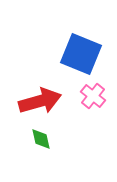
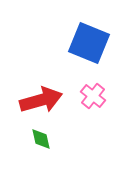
blue square: moved 8 px right, 11 px up
red arrow: moved 1 px right, 1 px up
